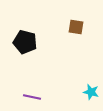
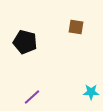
cyan star: rotated 14 degrees counterclockwise
purple line: rotated 54 degrees counterclockwise
